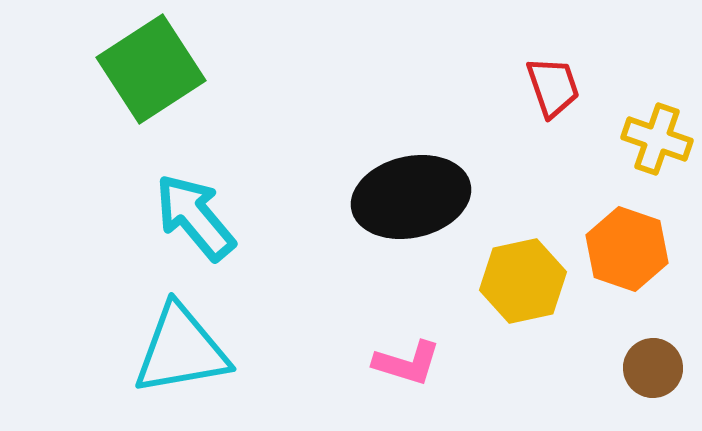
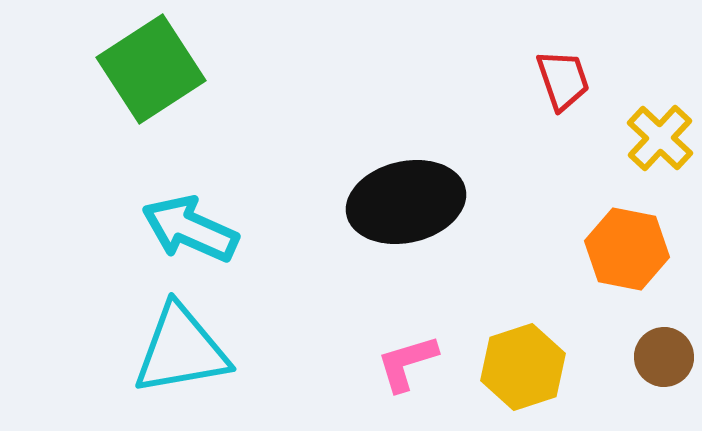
red trapezoid: moved 10 px right, 7 px up
yellow cross: moved 3 px right, 1 px up; rotated 24 degrees clockwise
black ellipse: moved 5 px left, 5 px down
cyan arrow: moved 5 px left, 12 px down; rotated 26 degrees counterclockwise
orange hexagon: rotated 8 degrees counterclockwise
yellow hexagon: moved 86 px down; rotated 6 degrees counterclockwise
pink L-shape: rotated 146 degrees clockwise
brown circle: moved 11 px right, 11 px up
